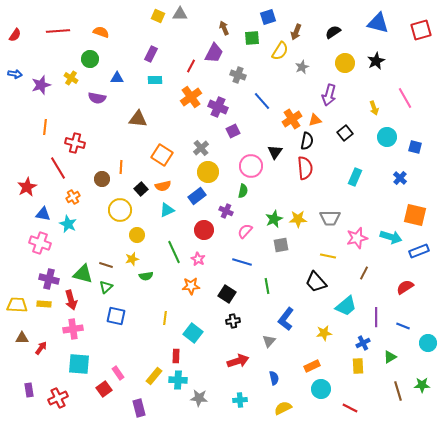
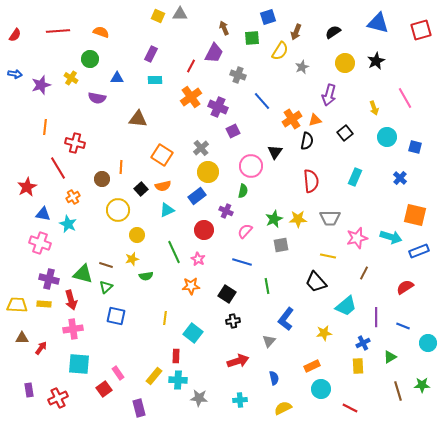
red semicircle at (305, 168): moved 6 px right, 13 px down
yellow circle at (120, 210): moved 2 px left
